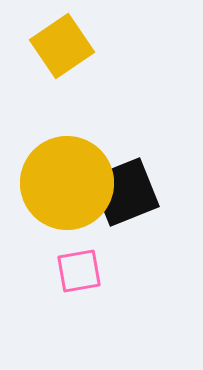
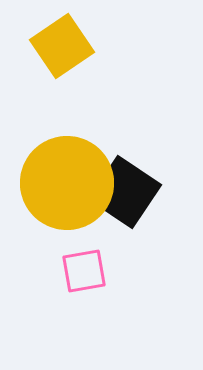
black square: rotated 34 degrees counterclockwise
pink square: moved 5 px right
